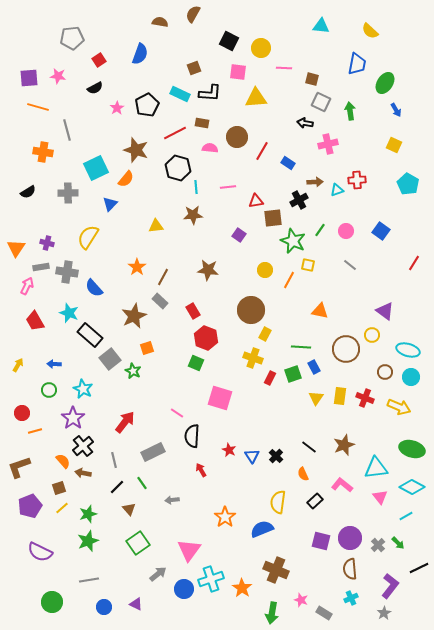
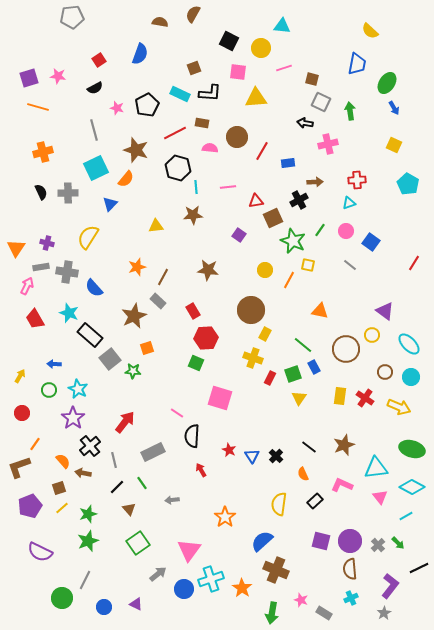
cyan triangle at (321, 26): moved 39 px left
gray pentagon at (72, 38): moved 21 px up
pink line at (284, 68): rotated 21 degrees counterclockwise
purple square at (29, 78): rotated 12 degrees counterclockwise
green ellipse at (385, 83): moved 2 px right
pink star at (117, 108): rotated 24 degrees counterclockwise
blue arrow at (396, 110): moved 2 px left, 2 px up
gray line at (67, 130): moved 27 px right
orange cross at (43, 152): rotated 24 degrees counterclockwise
blue rectangle at (288, 163): rotated 40 degrees counterclockwise
cyan triangle at (337, 190): moved 12 px right, 13 px down
black semicircle at (28, 192): moved 13 px right; rotated 84 degrees counterclockwise
brown square at (273, 218): rotated 18 degrees counterclockwise
blue square at (381, 231): moved 10 px left, 11 px down
orange star at (137, 267): rotated 18 degrees clockwise
gray rectangle at (160, 301): moved 2 px left
red trapezoid at (35, 321): moved 2 px up
red hexagon at (206, 338): rotated 25 degrees counterclockwise
green line at (301, 347): moved 2 px right, 2 px up; rotated 36 degrees clockwise
cyan ellipse at (408, 350): moved 1 px right, 6 px up; rotated 30 degrees clockwise
yellow arrow at (18, 365): moved 2 px right, 11 px down
green star at (133, 371): rotated 21 degrees counterclockwise
cyan star at (83, 389): moved 5 px left
yellow triangle at (316, 398): moved 17 px left
red cross at (365, 398): rotated 12 degrees clockwise
orange line at (35, 431): moved 13 px down; rotated 40 degrees counterclockwise
black cross at (83, 446): moved 7 px right
pink L-shape at (342, 485): rotated 15 degrees counterclockwise
yellow semicircle at (278, 502): moved 1 px right, 2 px down
blue semicircle at (262, 529): moved 12 px down; rotated 20 degrees counterclockwise
purple circle at (350, 538): moved 3 px down
gray line at (89, 580): moved 4 px left; rotated 54 degrees counterclockwise
green circle at (52, 602): moved 10 px right, 4 px up
